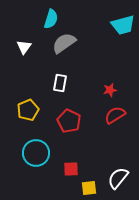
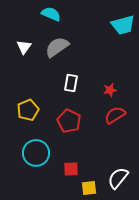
cyan semicircle: moved 5 px up; rotated 84 degrees counterclockwise
gray semicircle: moved 7 px left, 4 px down
white rectangle: moved 11 px right
